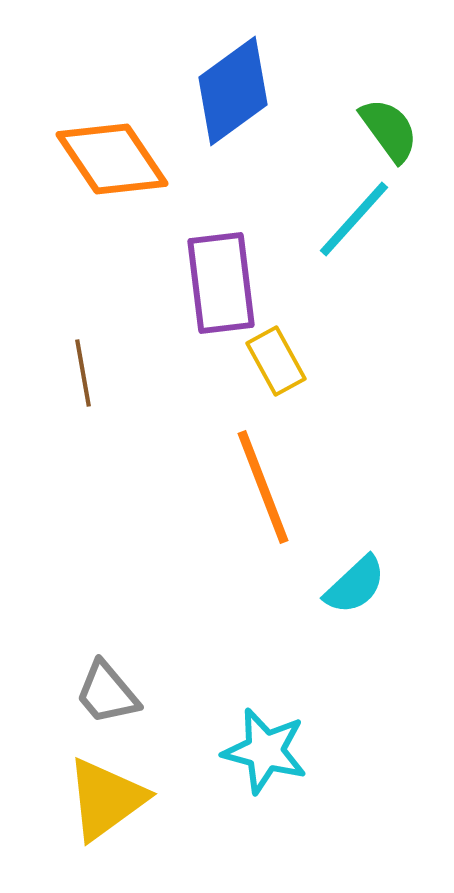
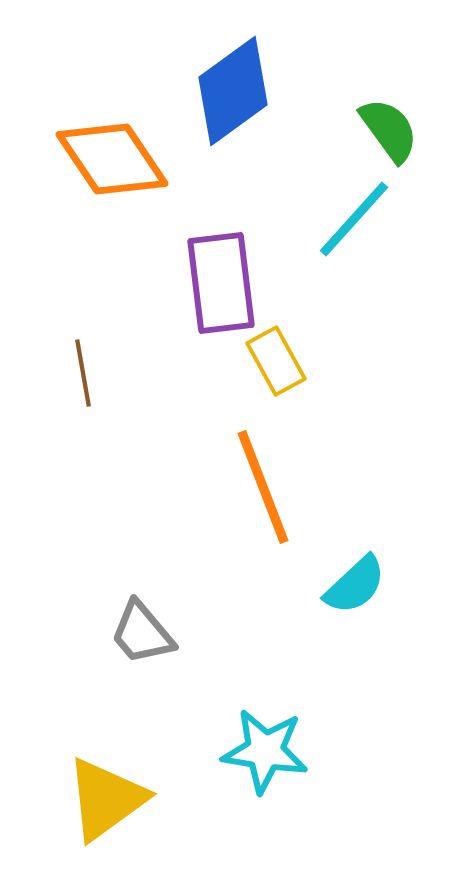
gray trapezoid: moved 35 px right, 60 px up
cyan star: rotated 6 degrees counterclockwise
